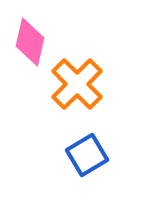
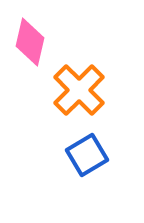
orange cross: moved 2 px right, 6 px down
